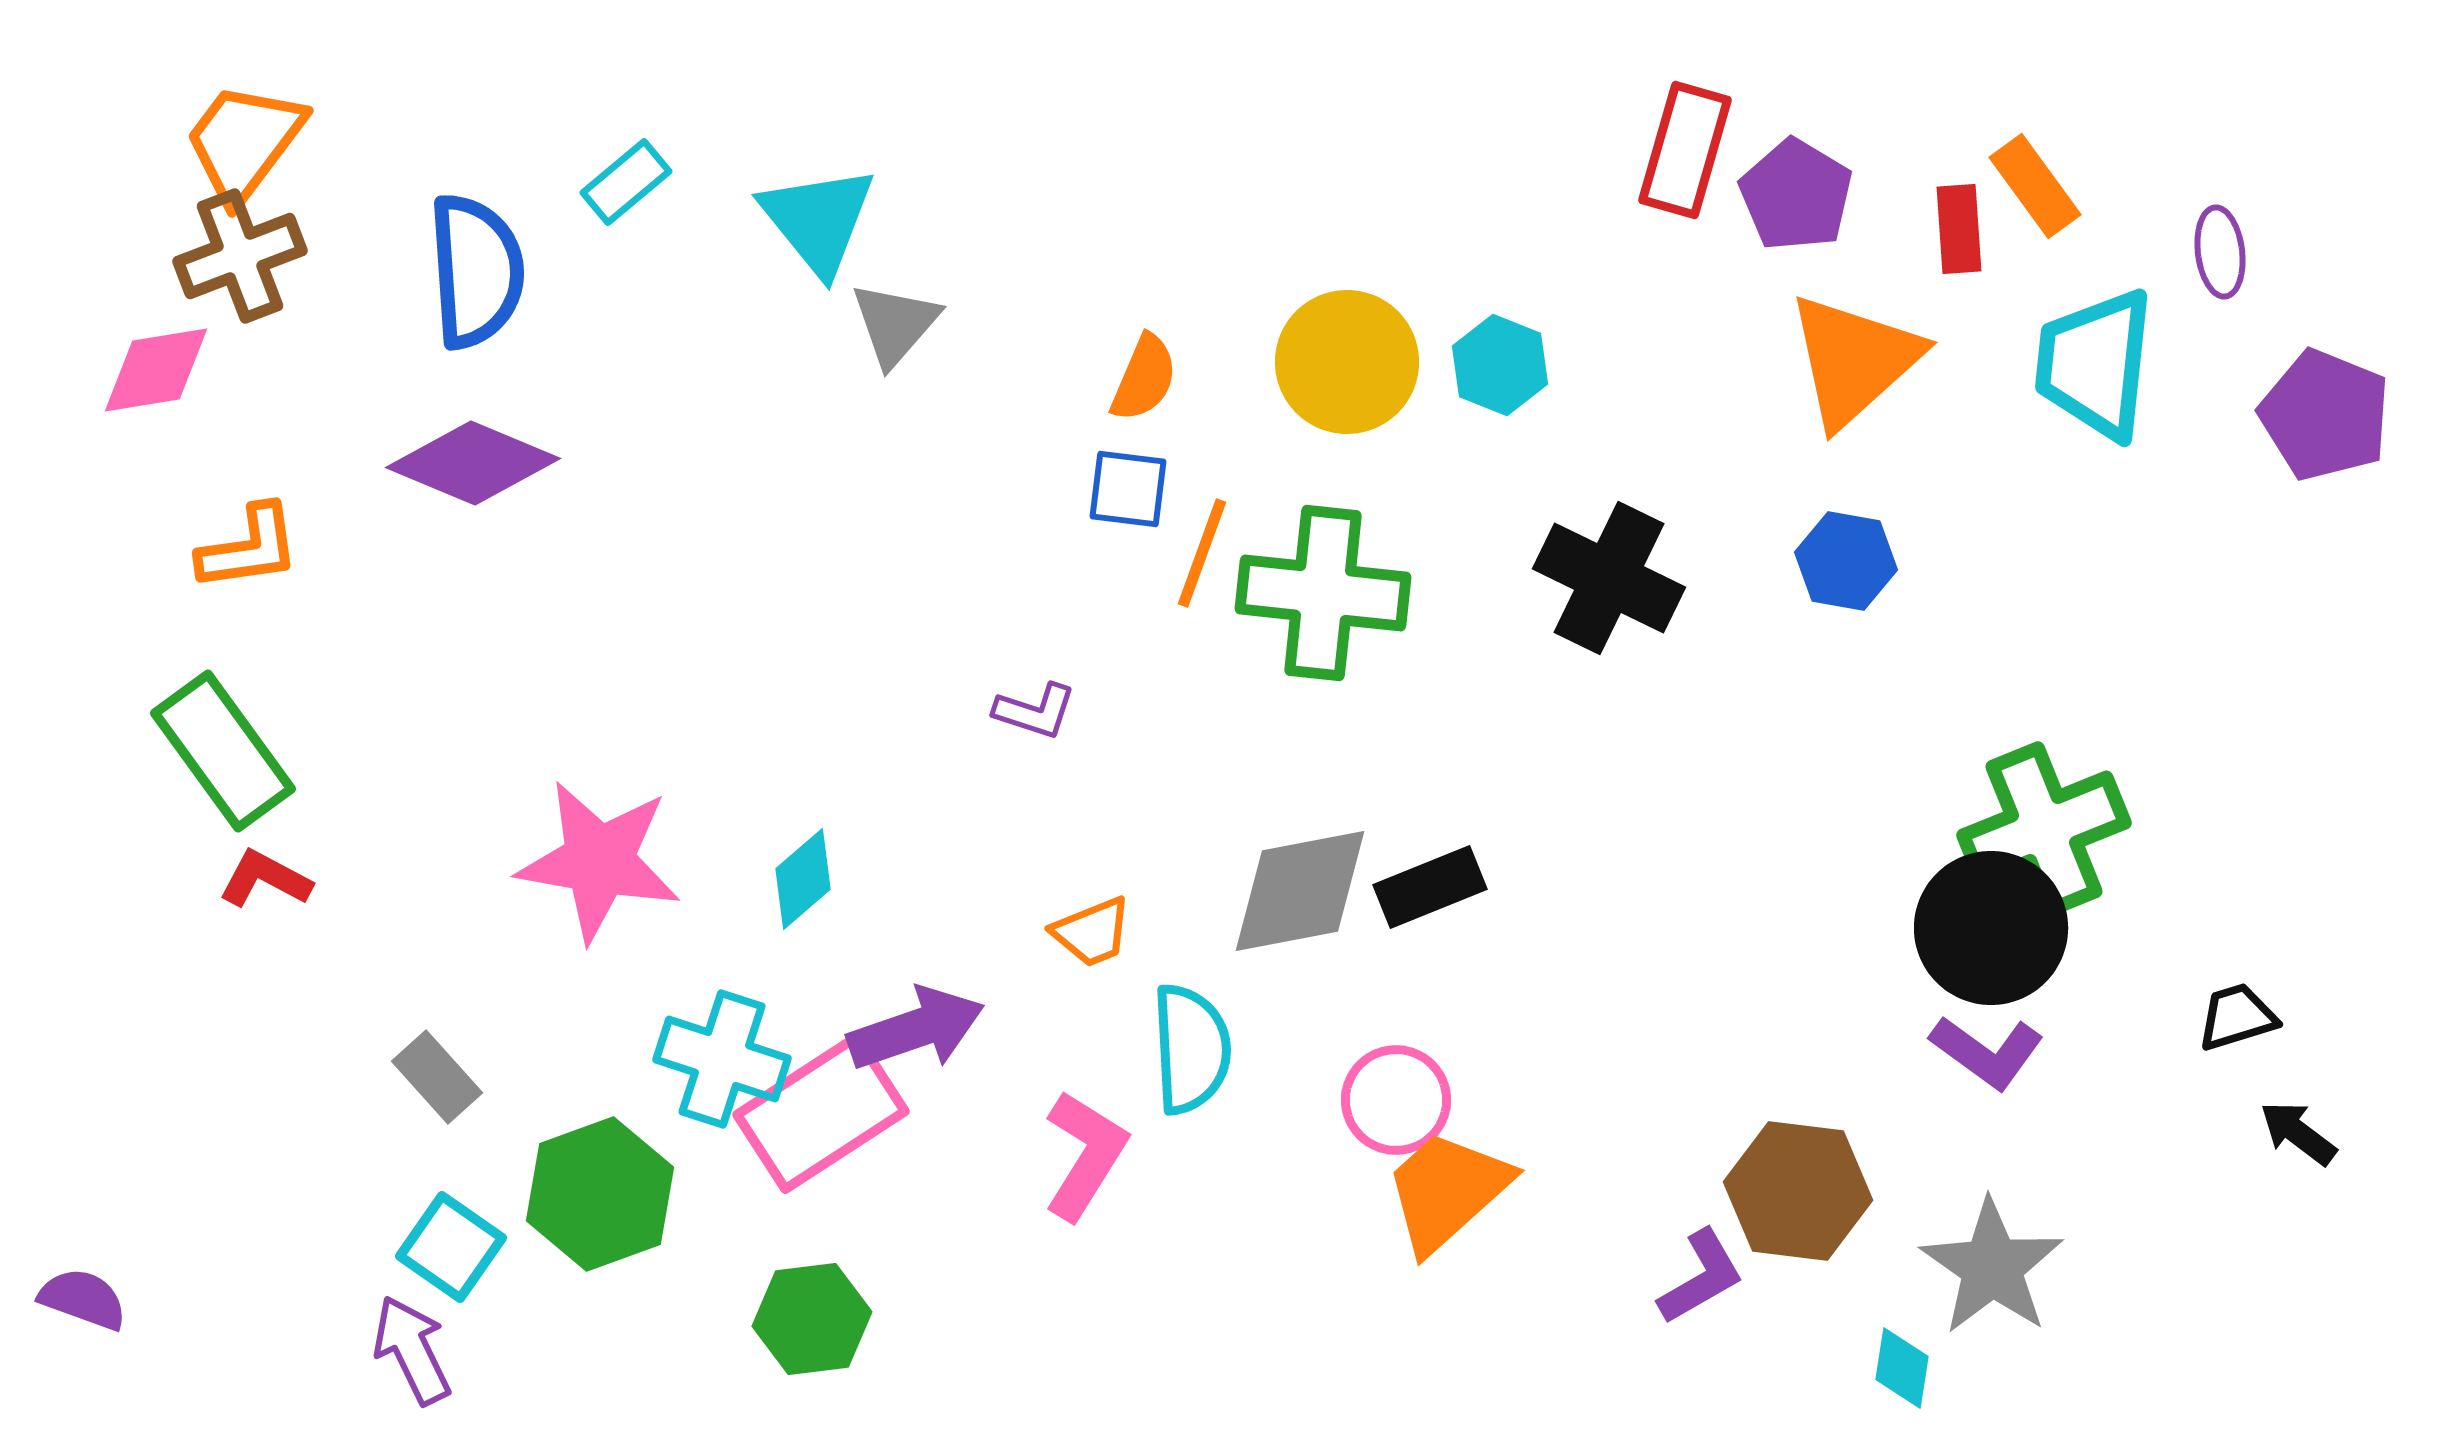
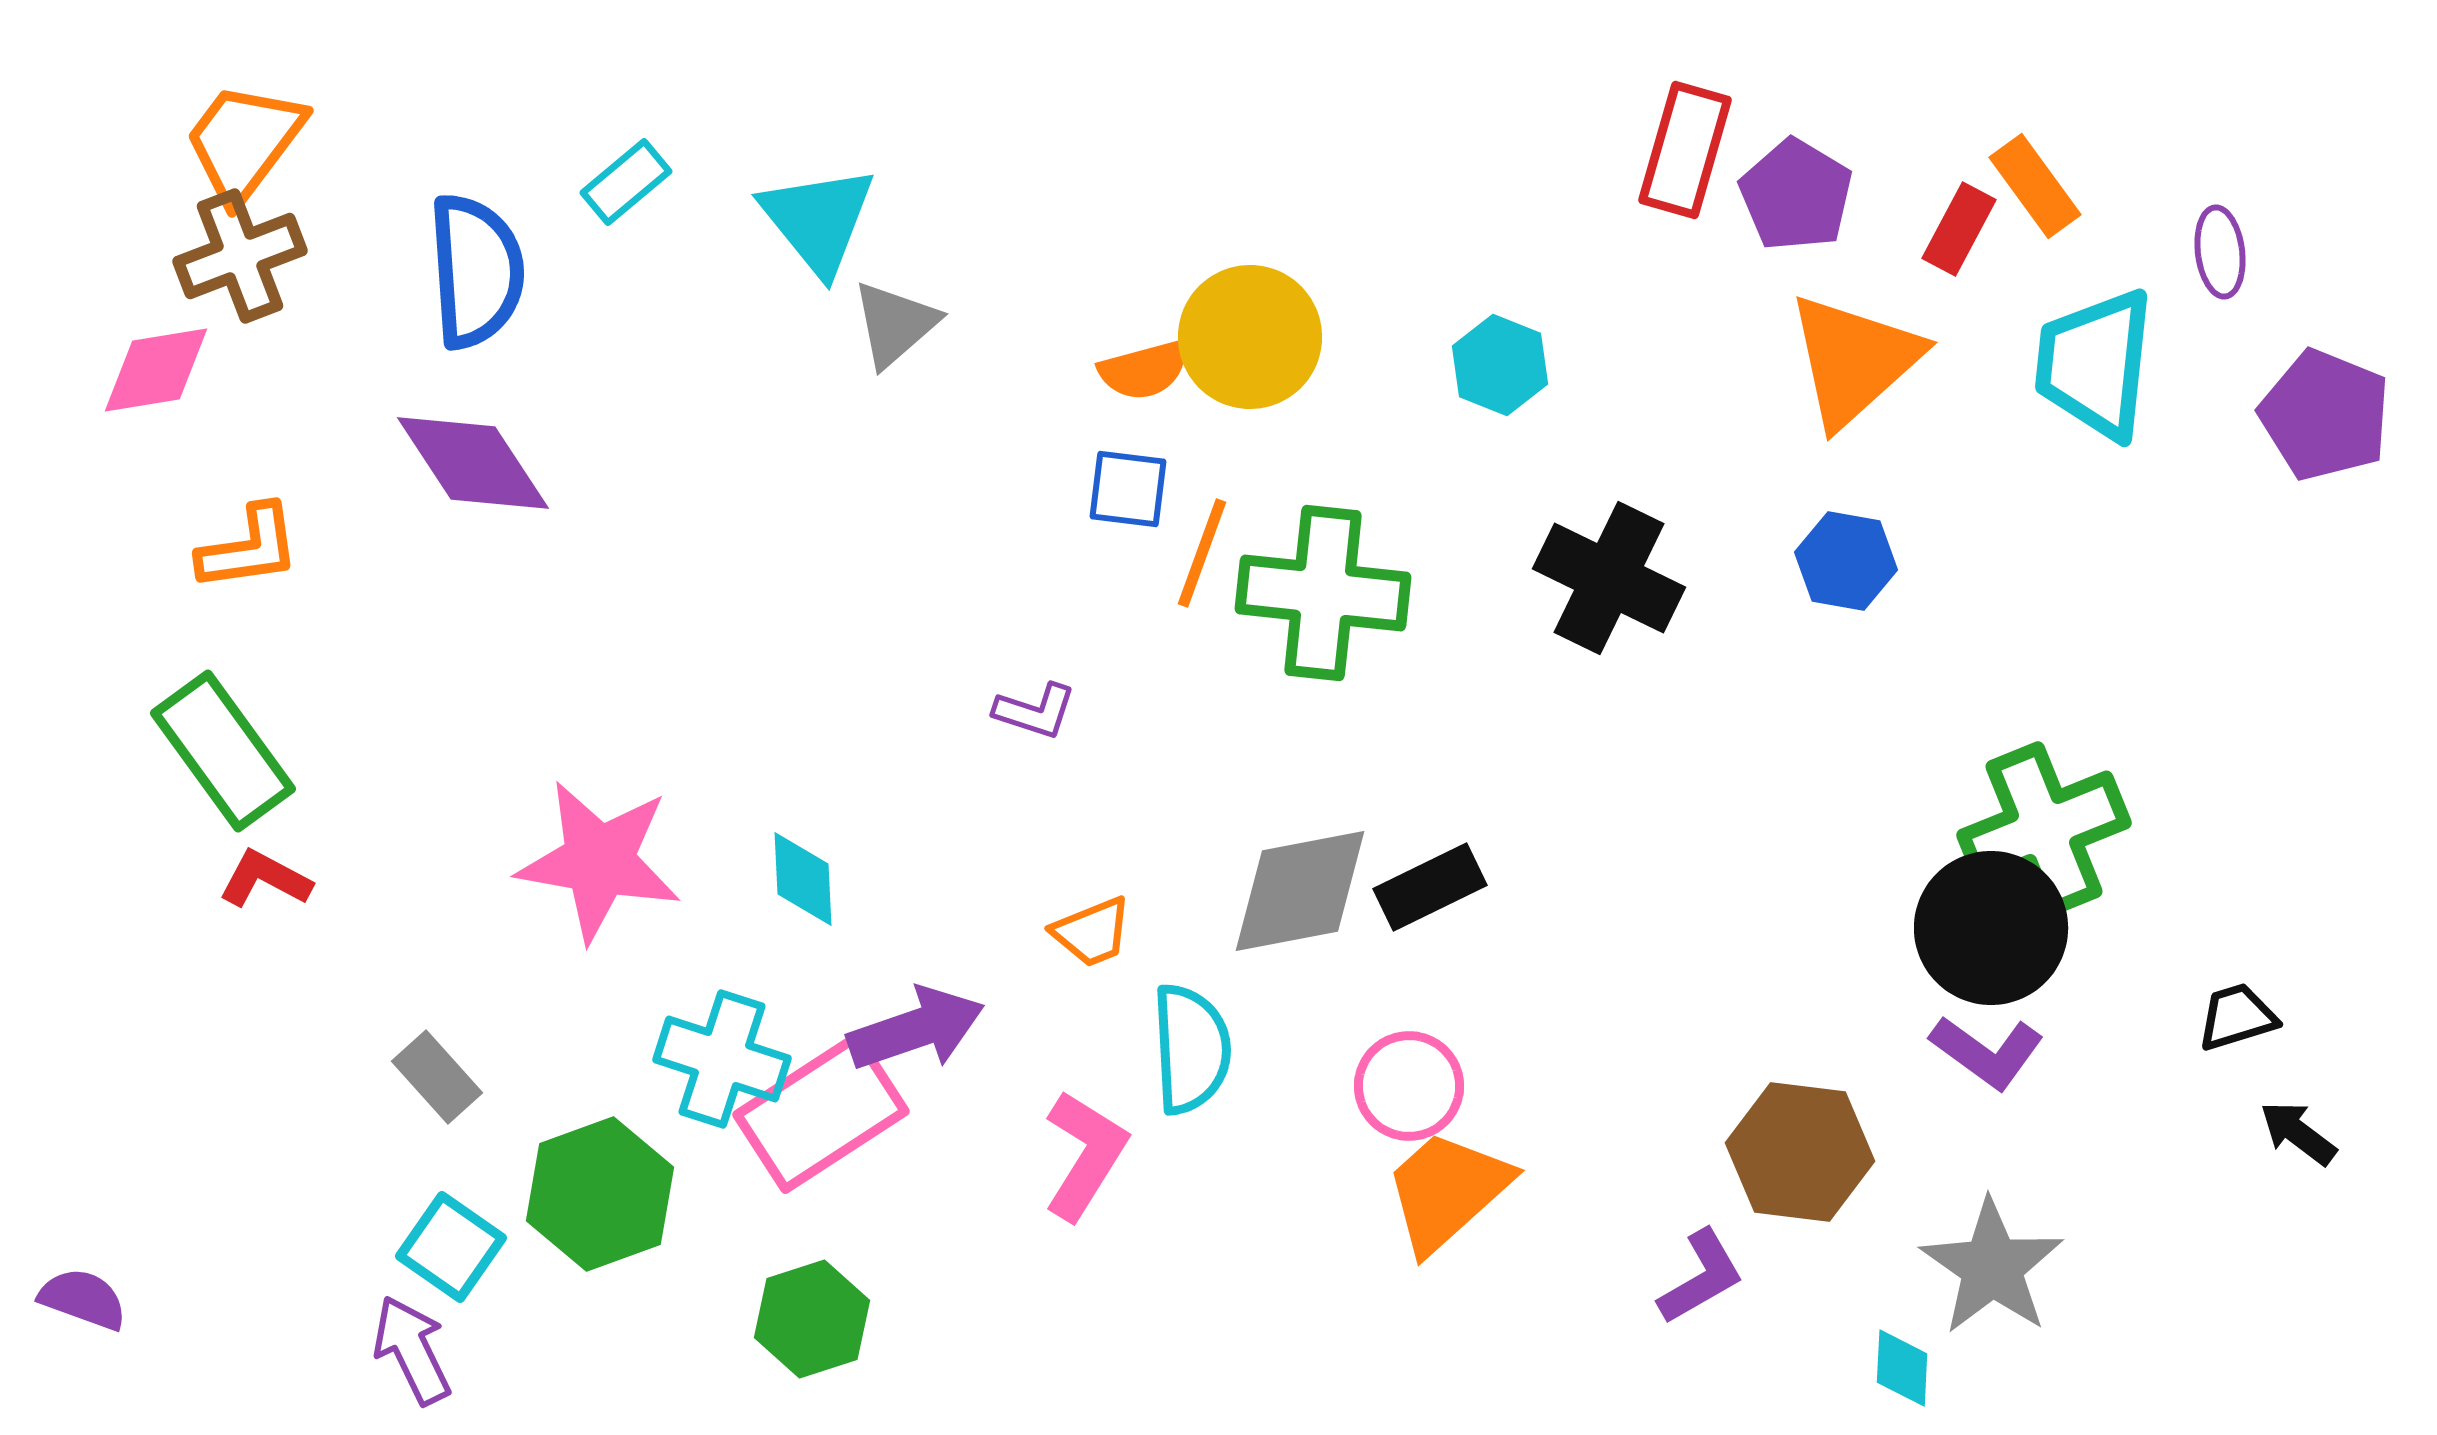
red rectangle at (1959, 229): rotated 32 degrees clockwise
gray triangle at (895, 324): rotated 8 degrees clockwise
yellow circle at (1347, 362): moved 97 px left, 25 px up
orange semicircle at (1144, 378): moved 8 px up; rotated 52 degrees clockwise
purple diamond at (473, 463): rotated 34 degrees clockwise
cyan diamond at (803, 879): rotated 52 degrees counterclockwise
black rectangle at (1430, 887): rotated 4 degrees counterclockwise
pink circle at (1396, 1100): moved 13 px right, 14 px up
brown hexagon at (1798, 1191): moved 2 px right, 39 px up
green hexagon at (812, 1319): rotated 11 degrees counterclockwise
cyan diamond at (1902, 1368): rotated 6 degrees counterclockwise
